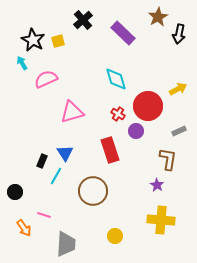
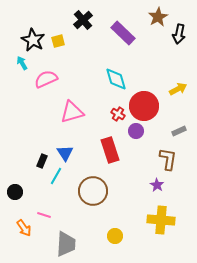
red circle: moved 4 px left
